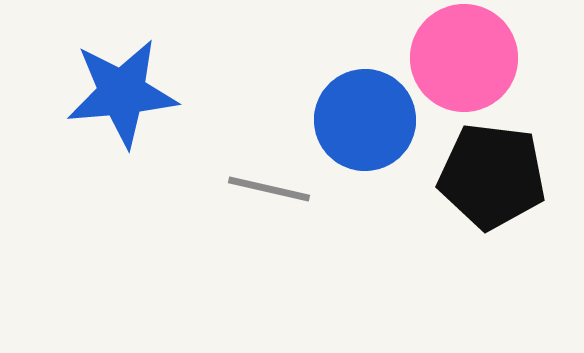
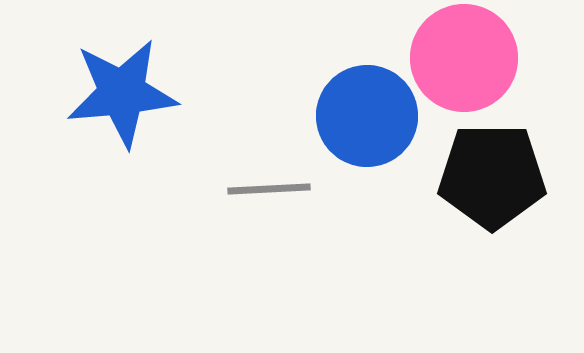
blue circle: moved 2 px right, 4 px up
black pentagon: rotated 7 degrees counterclockwise
gray line: rotated 16 degrees counterclockwise
